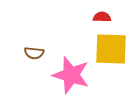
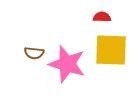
yellow square: moved 1 px down
pink star: moved 4 px left, 11 px up
